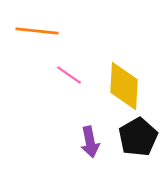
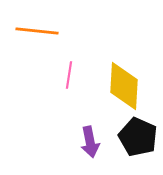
pink line: rotated 64 degrees clockwise
black pentagon: rotated 18 degrees counterclockwise
